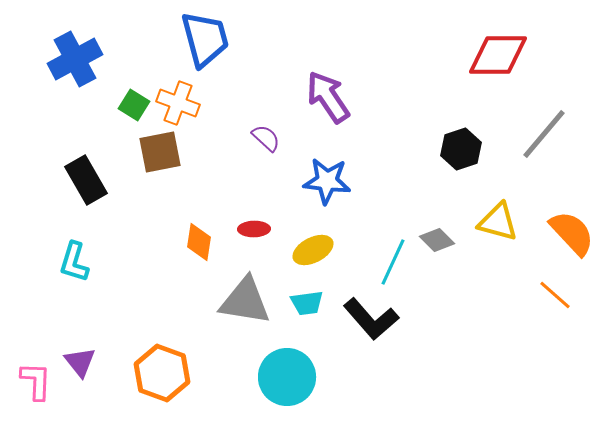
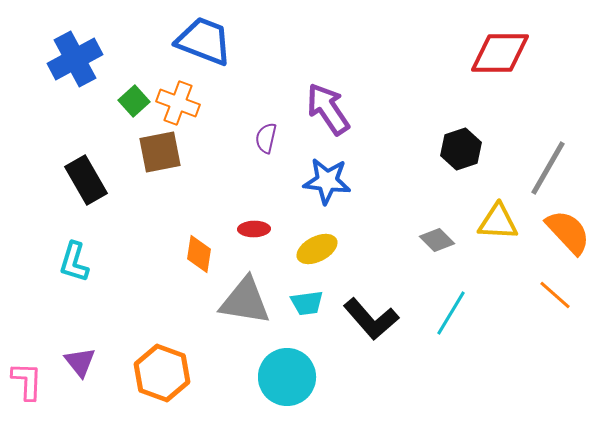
blue trapezoid: moved 1 px left, 2 px down; rotated 54 degrees counterclockwise
red diamond: moved 2 px right, 2 px up
purple arrow: moved 12 px down
green square: moved 4 px up; rotated 16 degrees clockwise
gray line: moved 4 px right, 34 px down; rotated 10 degrees counterclockwise
purple semicircle: rotated 120 degrees counterclockwise
yellow triangle: rotated 12 degrees counterclockwise
orange semicircle: moved 4 px left, 1 px up
orange diamond: moved 12 px down
yellow ellipse: moved 4 px right, 1 px up
cyan line: moved 58 px right, 51 px down; rotated 6 degrees clockwise
pink L-shape: moved 9 px left
